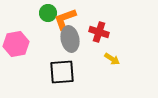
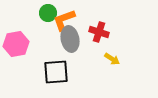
orange L-shape: moved 1 px left, 1 px down
black square: moved 6 px left
